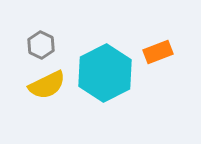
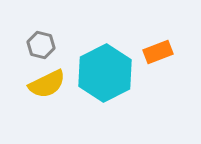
gray hexagon: rotated 12 degrees counterclockwise
yellow semicircle: moved 1 px up
